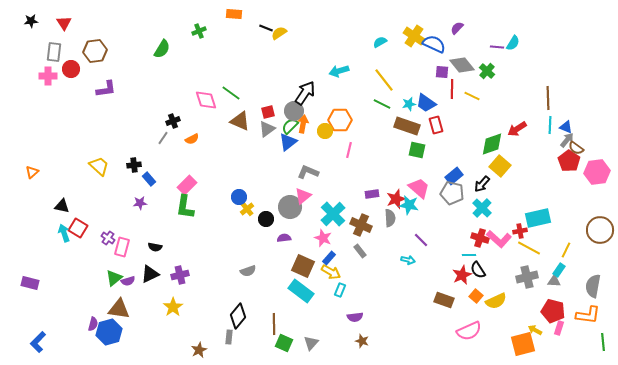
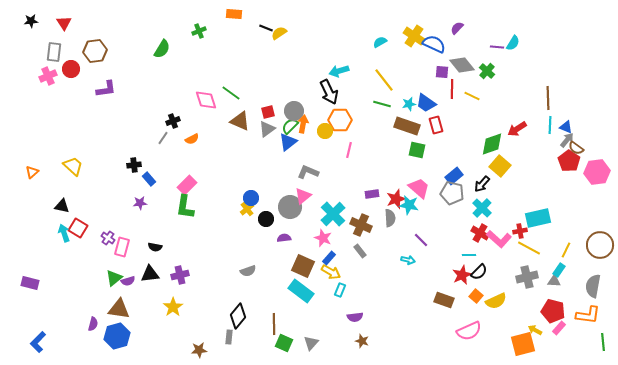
pink cross at (48, 76): rotated 24 degrees counterclockwise
black arrow at (305, 93): moved 24 px right, 1 px up; rotated 120 degrees clockwise
green line at (382, 104): rotated 12 degrees counterclockwise
yellow trapezoid at (99, 166): moved 26 px left
blue circle at (239, 197): moved 12 px right, 1 px down
brown circle at (600, 230): moved 15 px down
red cross at (480, 238): moved 5 px up; rotated 12 degrees clockwise
black semicircle at (478, 270): moved 1 px right, 2 px down; rotated 102 degrees counterclockwise
black triangle at (150, 274): rotated 18 degrees clockwise
pink rectangle at (559, 328): rotated 24 degrees clockwise
blue hexagon at (109, 332): moved 8 px right, 4 px down
brown star at (199, 350): rotated 21 degrees clockwise
